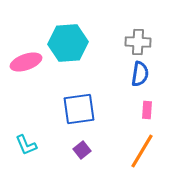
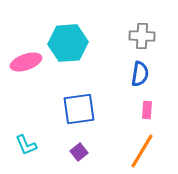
gray cross: moved 4 px right, 6 px up
purple square: moved 3 px left, 2 px down
